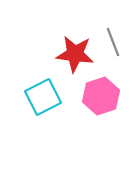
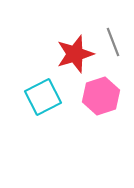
red star: rotated 24 degrees counterclockwise
